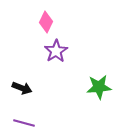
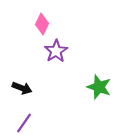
pink diamond: moved 4 px left, 2 px down
green star: rotated 25 degrees clockwise
purple line: rotated 70 degrees counterclockwise
